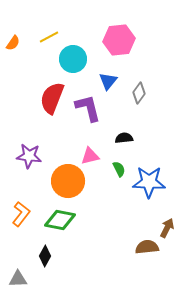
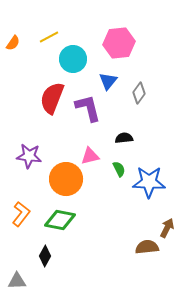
pink hexagon: moved 3 px down
orange circle: moved 2 px left, 2 px up
gray triangle: moved 1 px left, 2 px down
